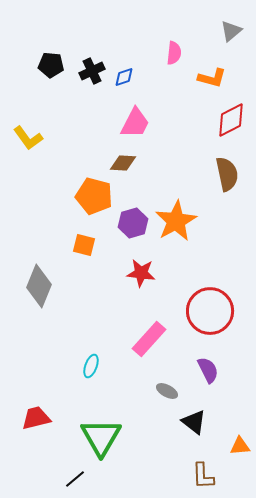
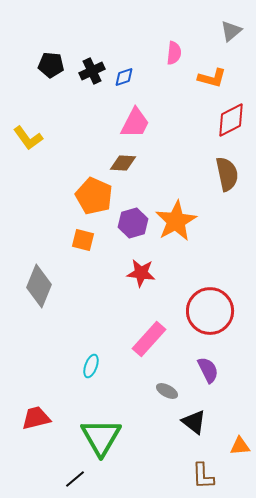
orange pentagon: rotated 9 degrees clockwise
orange square: moved 1 px left, 5 px up
